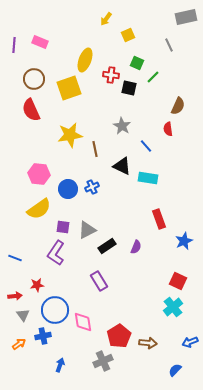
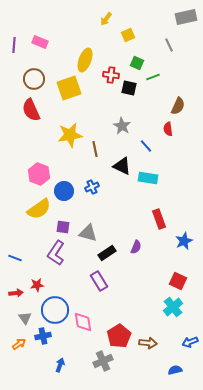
green line at (153, 77): rotated 24 degrees clockwise
pink hexagon at (39, 174): rotated 15 degrees clockwise
blue circle at (68, 189): moved 4 px left, 2 px down
gray triangle at (87, 230): moved 1 px right, 3 px down; rotated 42 degrees clockwise
black rectangle at (107, 246): moved 7 px down
red arrow at (15, 296): moved 1 px right, 3 px up
gray triangle at (23, 315): moved 2 px right, 3 px down
blue semicircle at (175, 370): rotated 32 degrees clockwise
